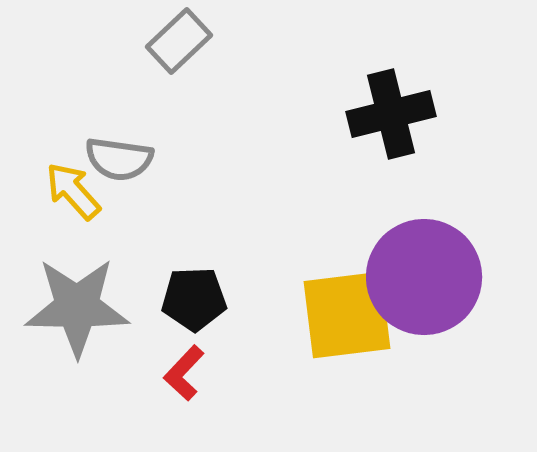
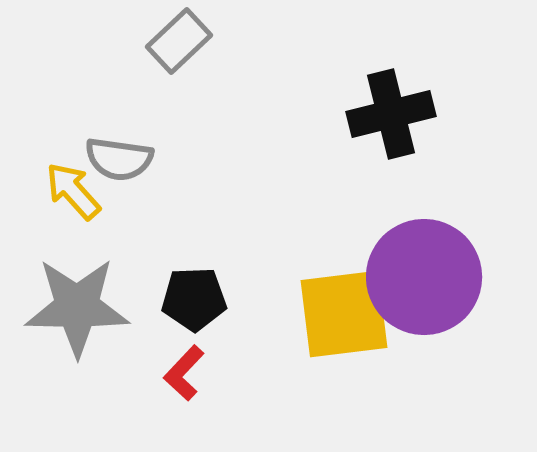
yellow square: moved 3 px left, 1 px up
